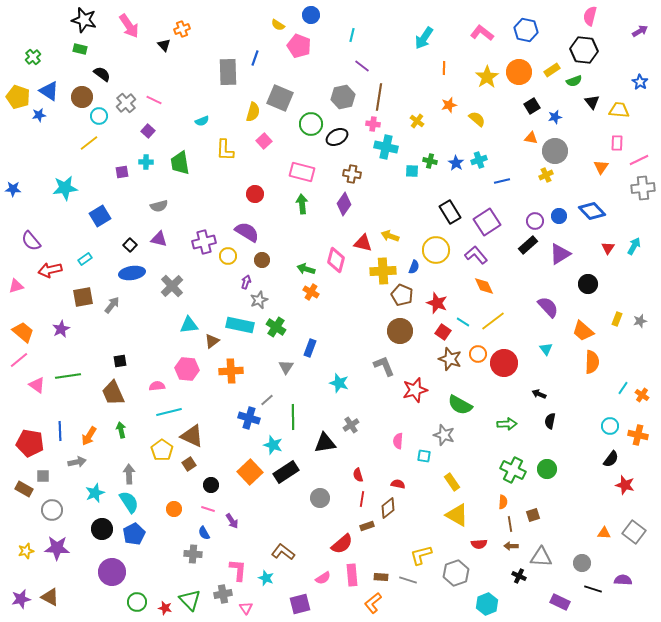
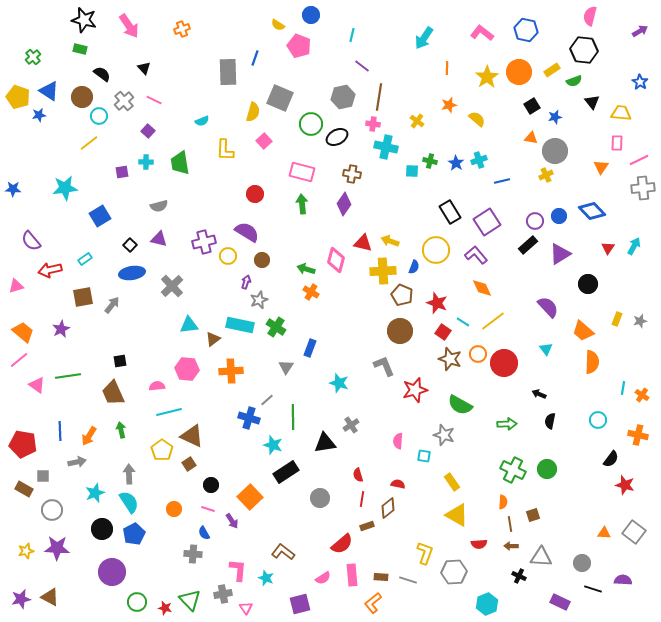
black triangle at (164, 45): moved 20 px left, 23 px down
orange line at (444, 68): moved 3 px right
gray cross at (126, 103): moved 2 px left, 2 px up
yellow trapezoid at (619, 110): moved 2 px right, 3 px down
yellow arrow at (390, 236): moved 5 px down
orange diamond at (484, 286): moved 2 px left, 2 px down
brown triangle at (212, 341): moved 1 px right, 2 px up
cyan line at (623, 388): rotated 24 degrees counterclockwise
cyan circle at (610, 426): moved 12 px left, 6 px up
red pentagon at (30, 443): moved 7 px left, 1 px down
orange square at (250, 472): moved 25 px down
yellow L-shape at (421, 555): moved 4 px right, 2 px up; rotated 125 degrees clockwise
gray hexagon at (456, 573): moved 2 px left, 1 px up; rotated 15 degrees clockwise
